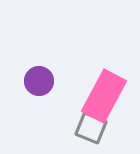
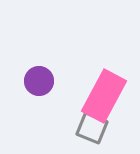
gray square: moved 1 px right
